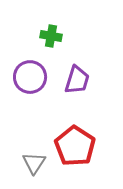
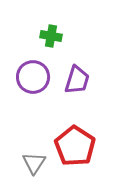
purple circle: moved 3 px right
